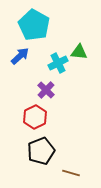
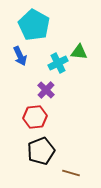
blue arrow: rotated 108 degrees clockwise
red hexagon: rotated 20 degrees clockwise
